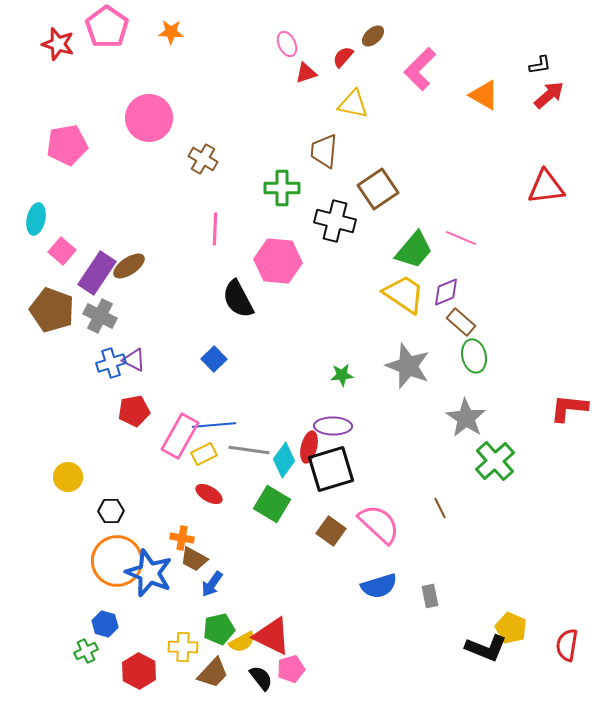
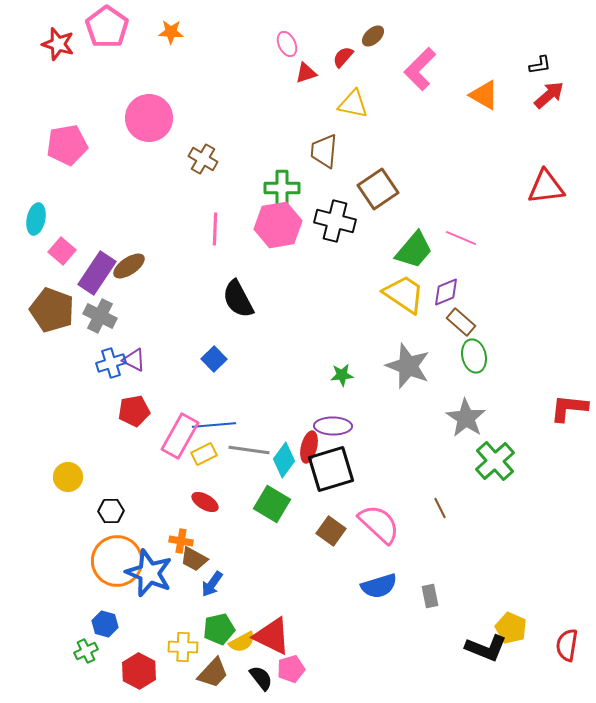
pink hexagon at (278, 261): moved 36 px up; rotated 15 degrees counterclockwise
red ellipse at (209, 494): moved 4 px left, 8 px down
orange cross at (182, 538): moved 1 px left, 3 px down
